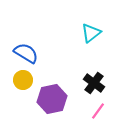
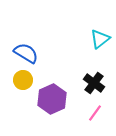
cyan triangle: moved 9 px right, 6 px down
purple hexagon: rotated 12 degrees counterclockwise
pink line: moved 3 px left, 2 px down
